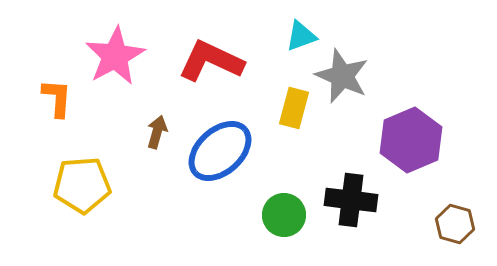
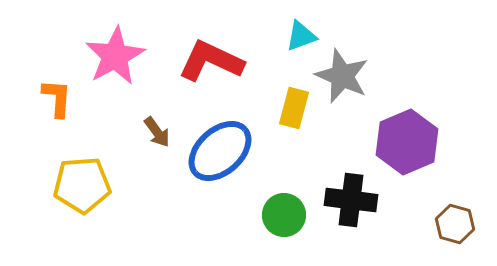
brown arrow: rotated 128 degrees clockwise
purple hexagon: moved 4 px left, 2 px down
